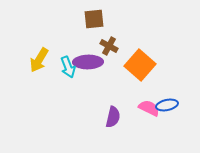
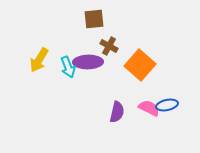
purple semicircle: moved 4 px right, 5 px up
